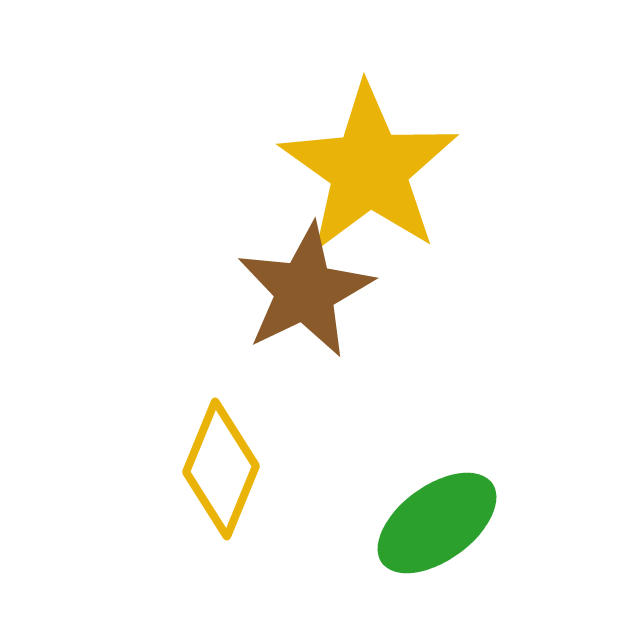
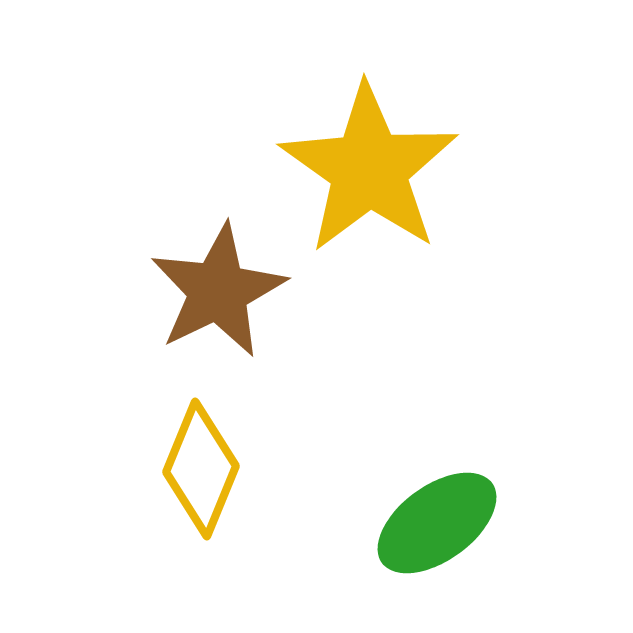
brown star: moved 87 px left
yellow diamond: moved 20 px left
